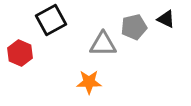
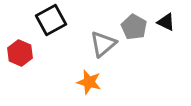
black triangle: moved 3 px down
gray pentagon: rotated 30 degrees counterclockwise
gray triangle: rotated 40 degrees counterclockwise
orange star: rotated 15 degrees clockwise
